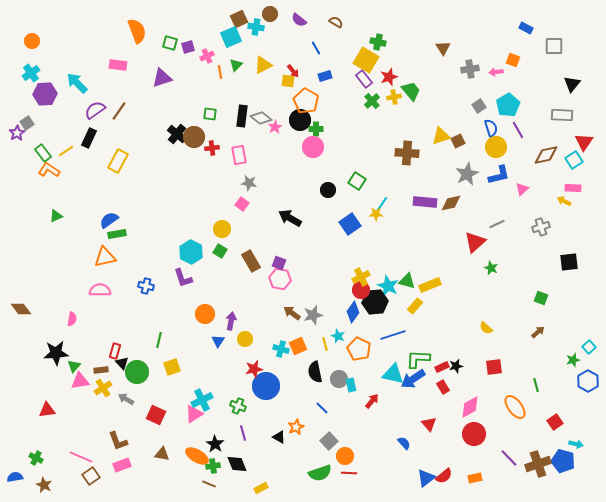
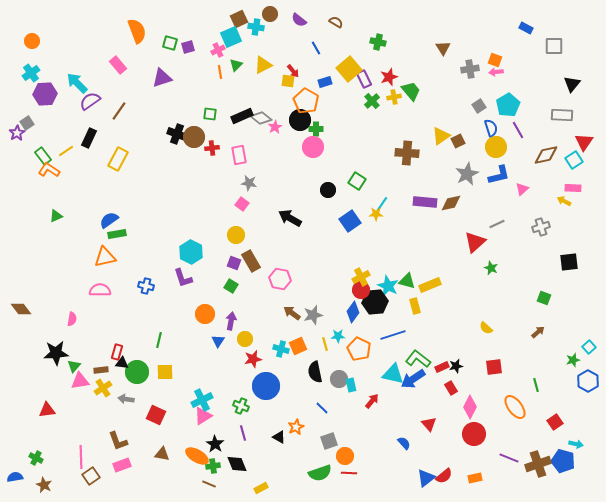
pink cross at (207, 56): moved 11 px right, 6 px up
yellow square at (366, 60): moved 17 px left, 9 px down; rotated 20 degrees clockwise
orange square at (513, 60): moved 18 px left
pink rectangle at (118, 65): rotated 42 degrees clockwise
blue rectangle at (325, 76): moved 6 px down
purple rectangle at (364, 79): rotated 12 degrees clockwise
purple semicircle at (95, 110): moved 5 px left, 9 px up
black rectangle at (242, 116): rotated 60 degrees clockwise
black cross at (177, 134): rotated 18 degrees counterclockwise
yellow triangle at (441, 136): rotated 18 degrees counterclockwise
green rectangle at (43, 153): moved 3 px down
yellow rectangle at (118, 161): moved 2 px up
blue square at (350, 224): moved 3 px up
yellow circle at (222, 229): moved 14 px right, 6 px down
green square at (220, 251): moved 11 px right, 35 px down
purple square at (279, 263): moved 45 px left
green square at (541, 298): moved 3 px right
yellow rectangle at (415, 306): rotated 56 degrees counterclockwise
cyan star at (338, 336): rotated 24 degrees counterclockwise
red rectangle at (115, 351): moved 2 px right, 1 px down
green L-shape at (418, 359): rotated 35 degrees clockwise
black triangle at (122, 363): rotated 40 degrees counterclockwise
yellow square at (172, 367): moved 7 px left, 5 px down; rotated 18 degrees clockwise
red star at (254, 369): moved 1 px left, 10 px up
red rectangle at (443, 387): moved 8 px right, 1 px down
gray arrow at (126, 399): rotated 21 degrees counterclockwise
green cross at (238, 406): moved 3 px right
pink diamond at (470, 407): rotated 35 degrees counterclockwise
pink triangle at (194, 414): moved 9 px right, 2 px down
gray square at (329, 441): rotated 24 degrees clockwise
pink line at (81, 457): rotated 65 degrees clockwise
purple line at (509, 458): rotated 24 degrees counterclockwise
